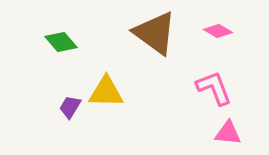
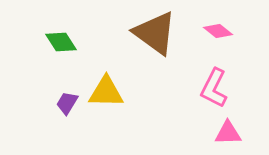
pink diamond: rotated 8 degrees clockwise
green diamond: rotated 8 degrees clockwise
pink L-shape: rotated 132 degrees counterclockwise
purple trapezoid: moved 3 px left, 4 px up
pink triangle: rotated 8 degrees counterclockwise
